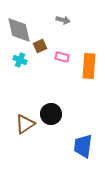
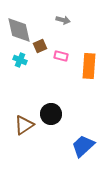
pink rectangle: moved 1 px left, 1 px up
brown triangle: moved 1 px left, 1 px down
blue trapezoid: rotated 40 degrees clockwise
